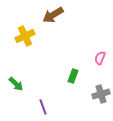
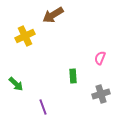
green rectangle: rotated 24 degrees counterclockwise
